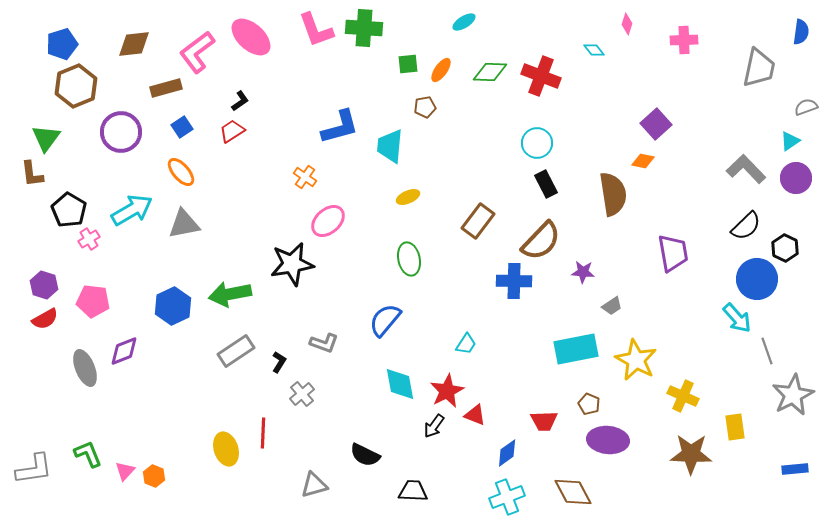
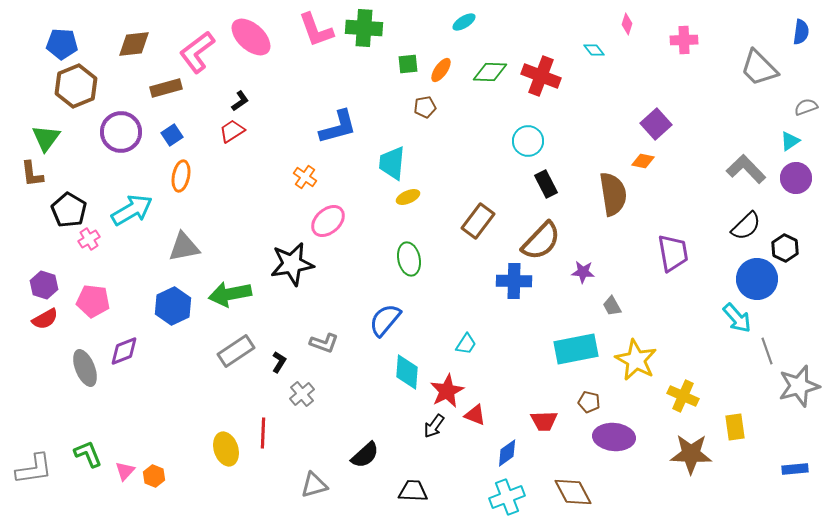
blue pentagon at (62, 44): rotated 20 degrees clockwise
gray trapezoid at (759, 68): rotated 123 degrees clockwise
blue square at (182, 127): moved 10 px left, 8 px down
blue L-shape at (340, 127): moved 2 px left
cyan circle at (537, 143): moved 9 px left, 2 px up
cyan trapezoid at (390, 146): moved 2 px right, 17 px down
orange ellipse at (181, 172): moved 4 px down; rotated 52 degrees clockwise
gray triangle at (184, 224): moved 23 px down
gray trapezoid at (612, 306): rotated 95 degrees clockwise
cyan diamond at (400, 384): moved 7 px right, 12 px up; rotated 15 degrees clockwise
gray star at (793, 395): moved 6 px right, 9 px up; rotated 12 degrees clockwise
brown pentagon at (589, 404): moved 2 px up; rotated 10 degrees counterclockwise
purple ellipse at (608, 440): moved 6 px right, 3 px up
black semicircle at (365, 455): rotated 68 degrees counterclockwise
